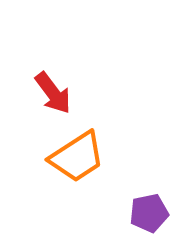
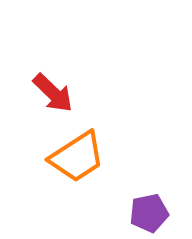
red arrow: rotated 9 degrees counterclockwise
